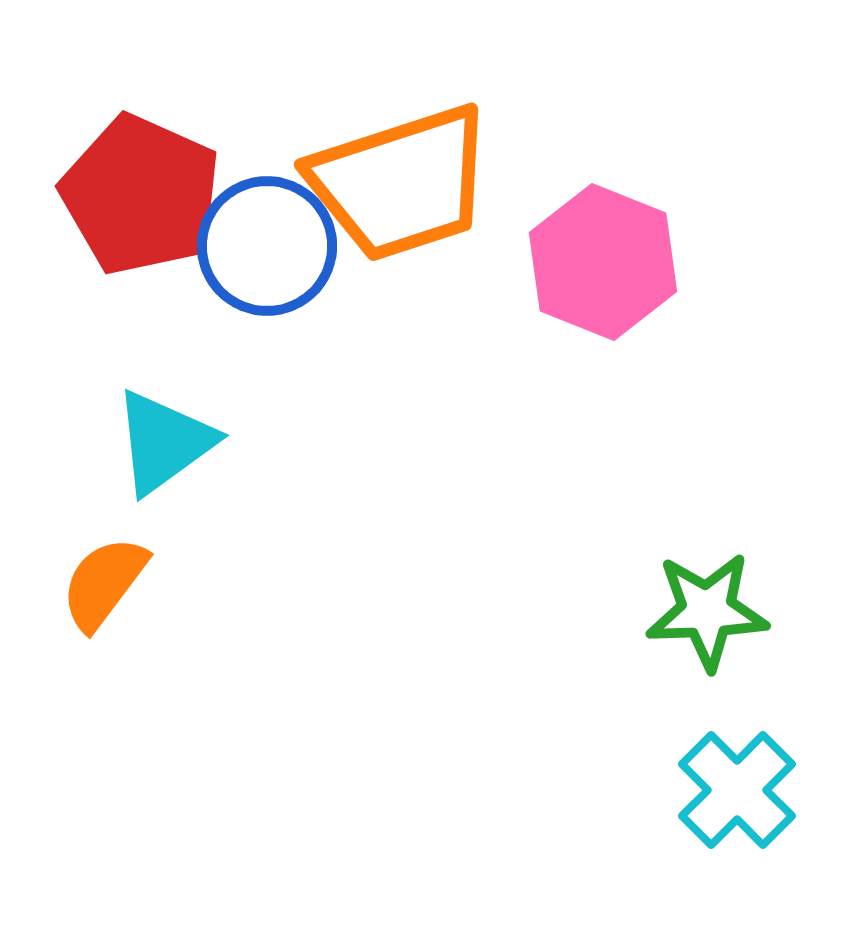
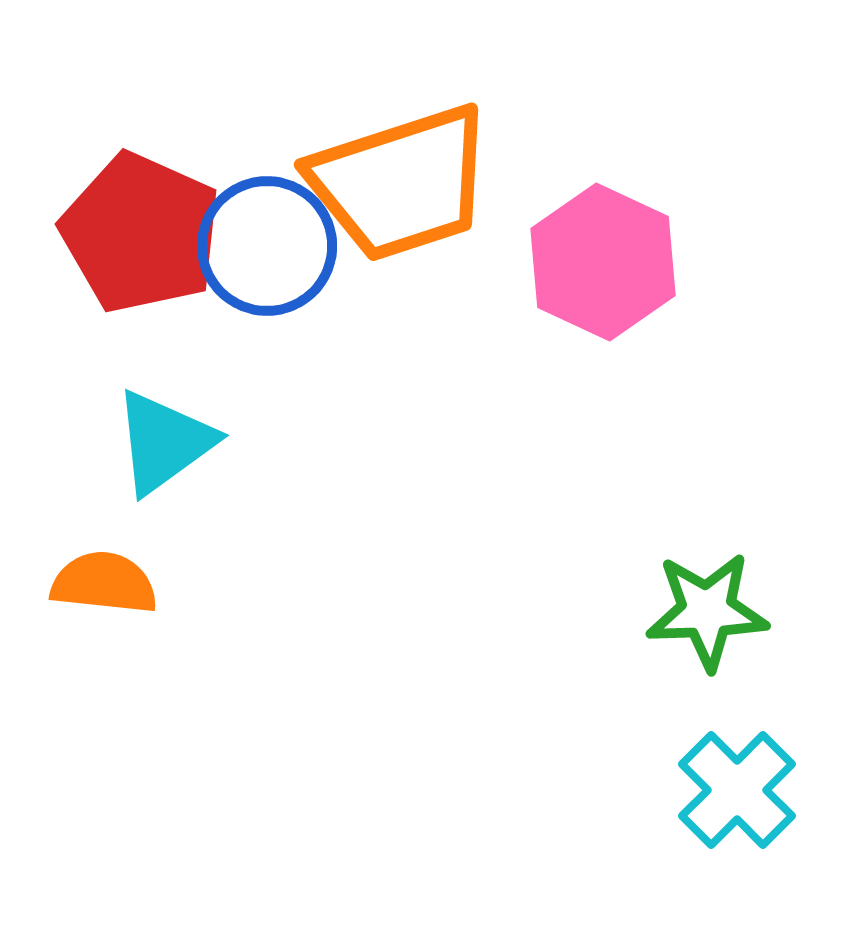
red pentagon: moved 38 px down
pink hexagon: rotated 3 degrees clockwise
orange semicircle: rotated 59 degrees clockwise
